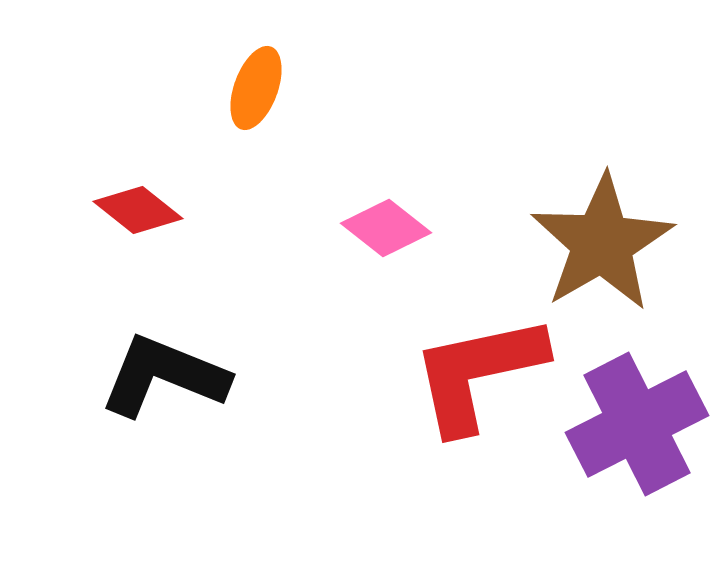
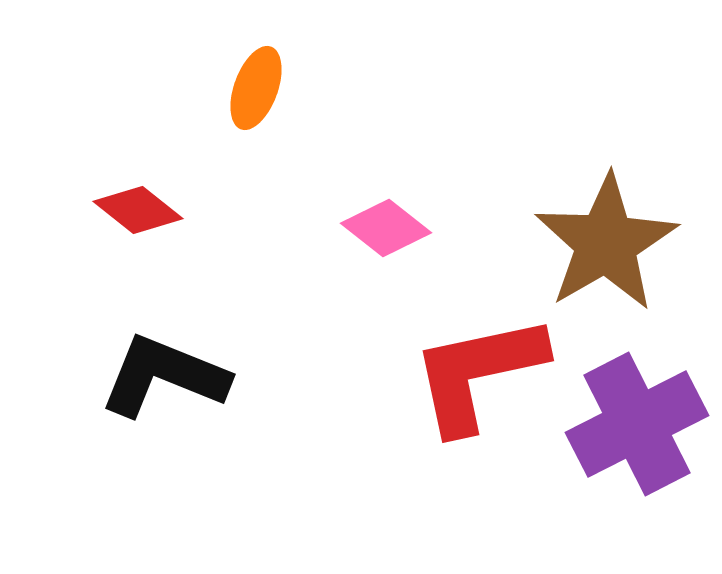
brown star: moved 4 px right
